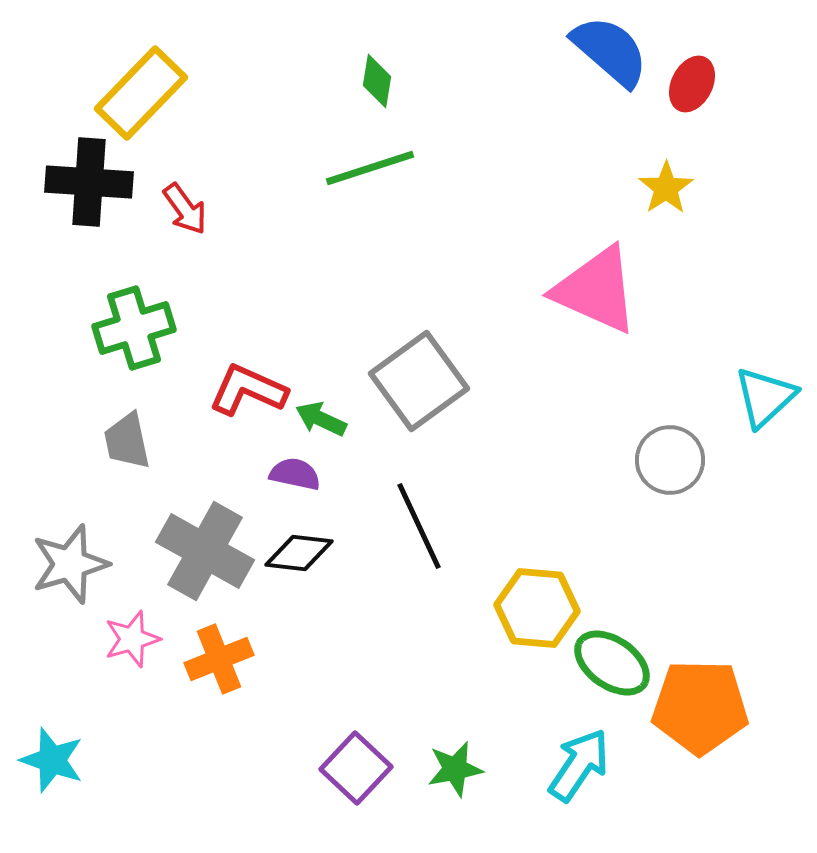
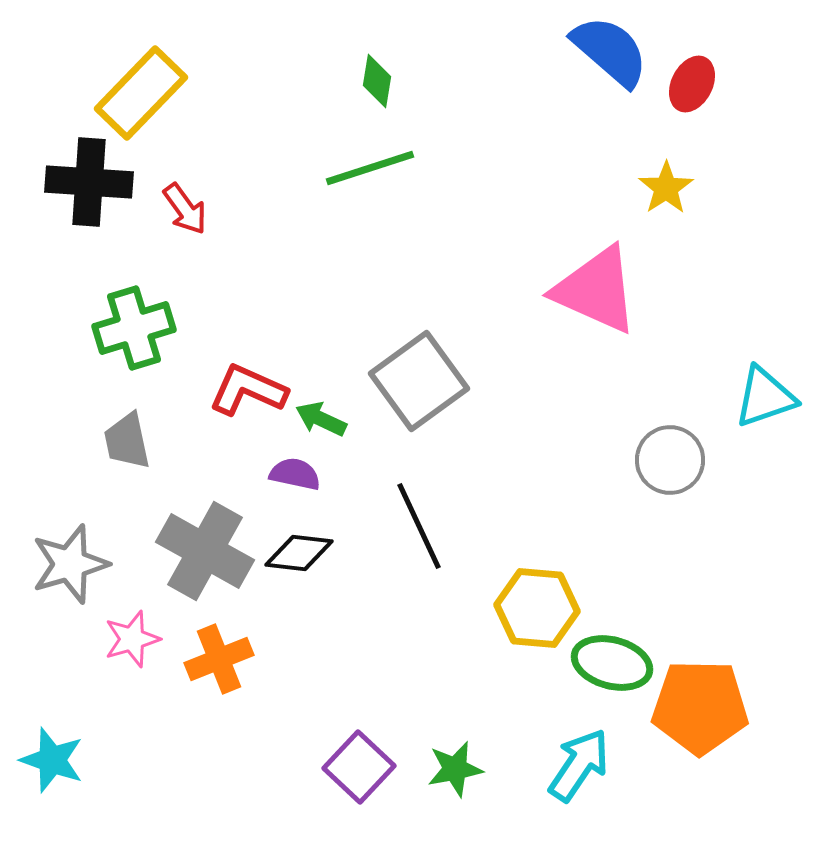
cyan triangle: rotated 24 degrees clockwise
green ellipse: rotated 20 degrees counterclockwise
purple square: moved 3 px right, 1 px up
